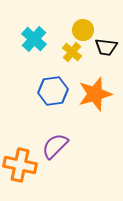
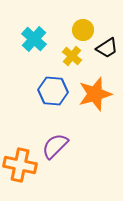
black trapezoid: moved 1 px right, 1 px down; rotated 40 degrees counterclockwise
yellow cross: moved 4 px down
blue hexagon: rotated 12 degrees clockwise
